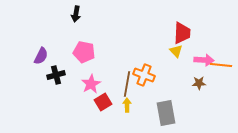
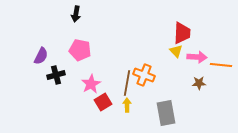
pink pentagon: moved 4 px left, 2 px up
pink arrow: moved 7 px left, 3 px up
brown line: moved 1 px up
